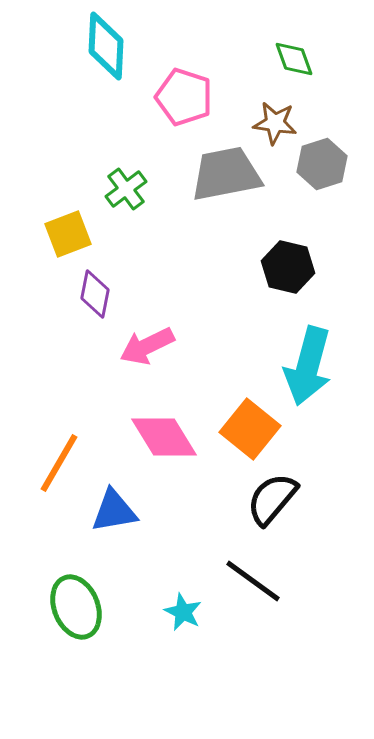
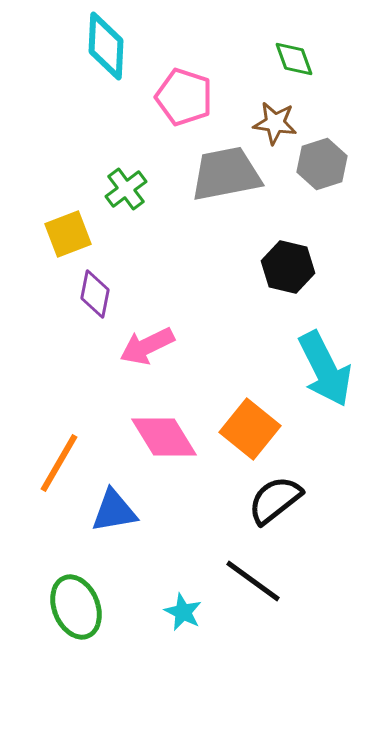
cyan arrow: moved 17 px right, 3 px down; rotated 42 degrees counterclockwise
black semicircle: moved 3 px right, 1 px down; rotated 12 degrees clockwise
